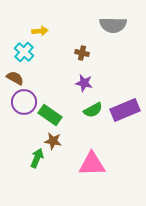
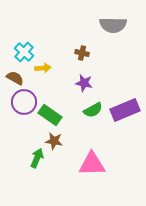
yellow arrow: moved 3 px right, 37 px down
brown star: moved 1 px right
